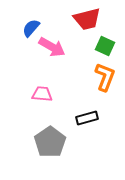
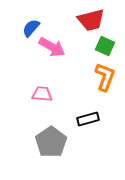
red trapezoid: moved 4 px right, 1 px down
black rectangle: moved 1 px right, 1 px down
gray pentagon: moved 1 px right
